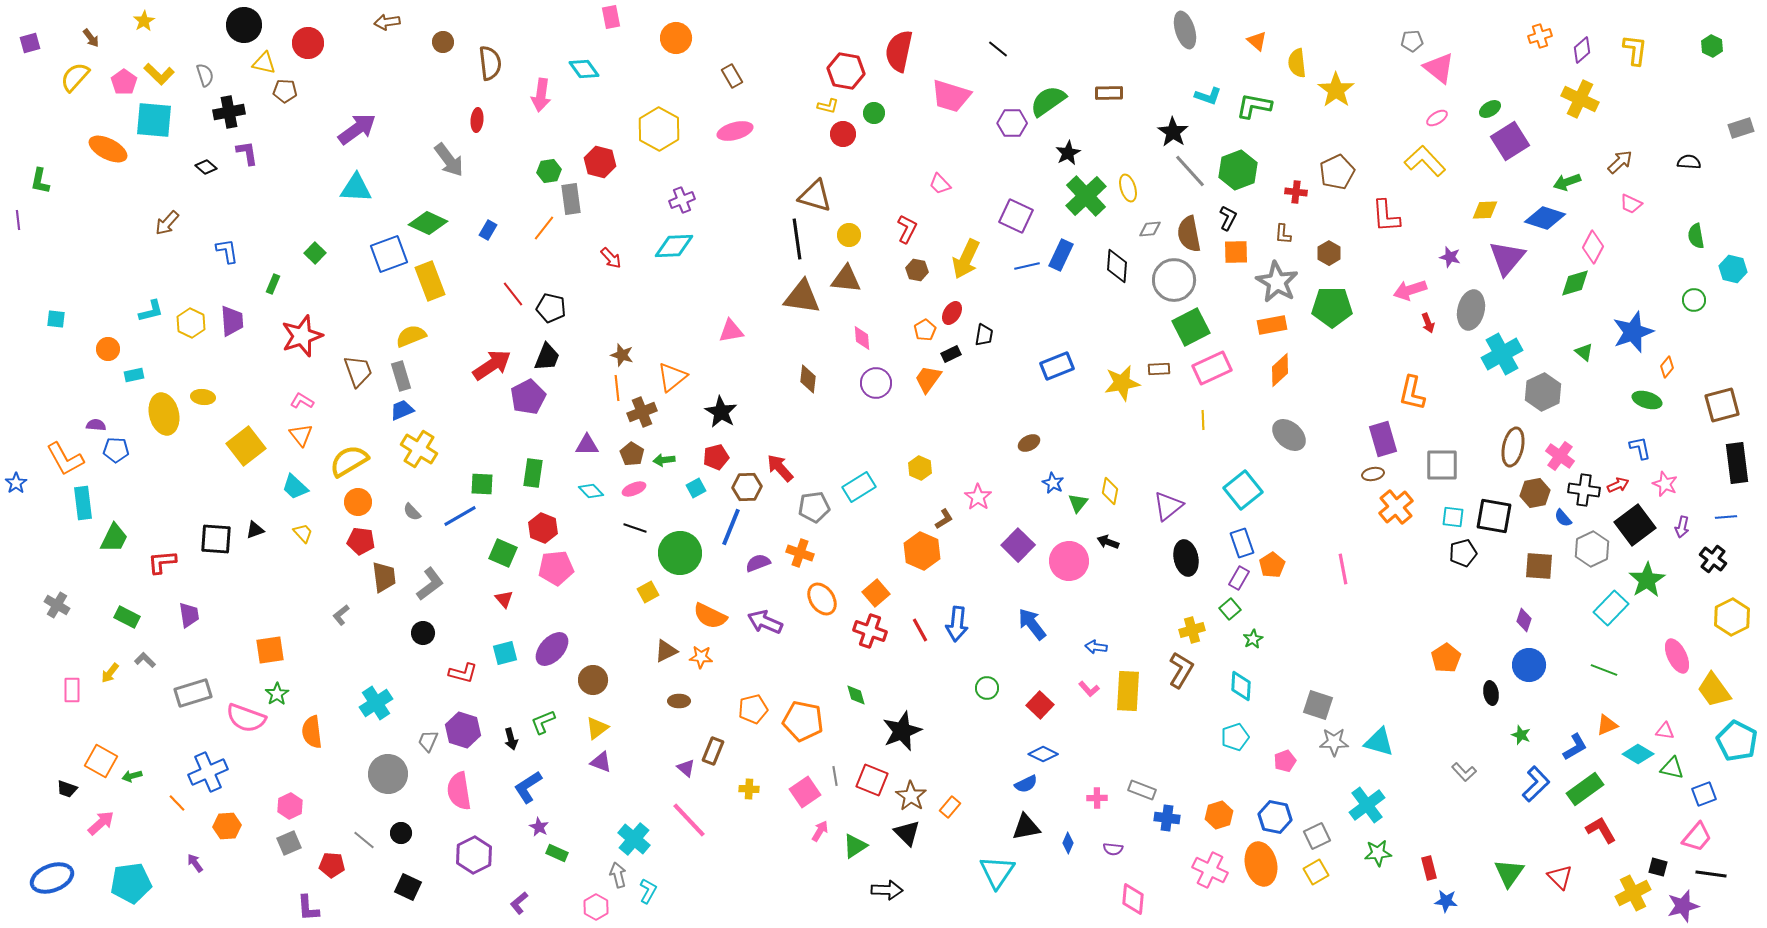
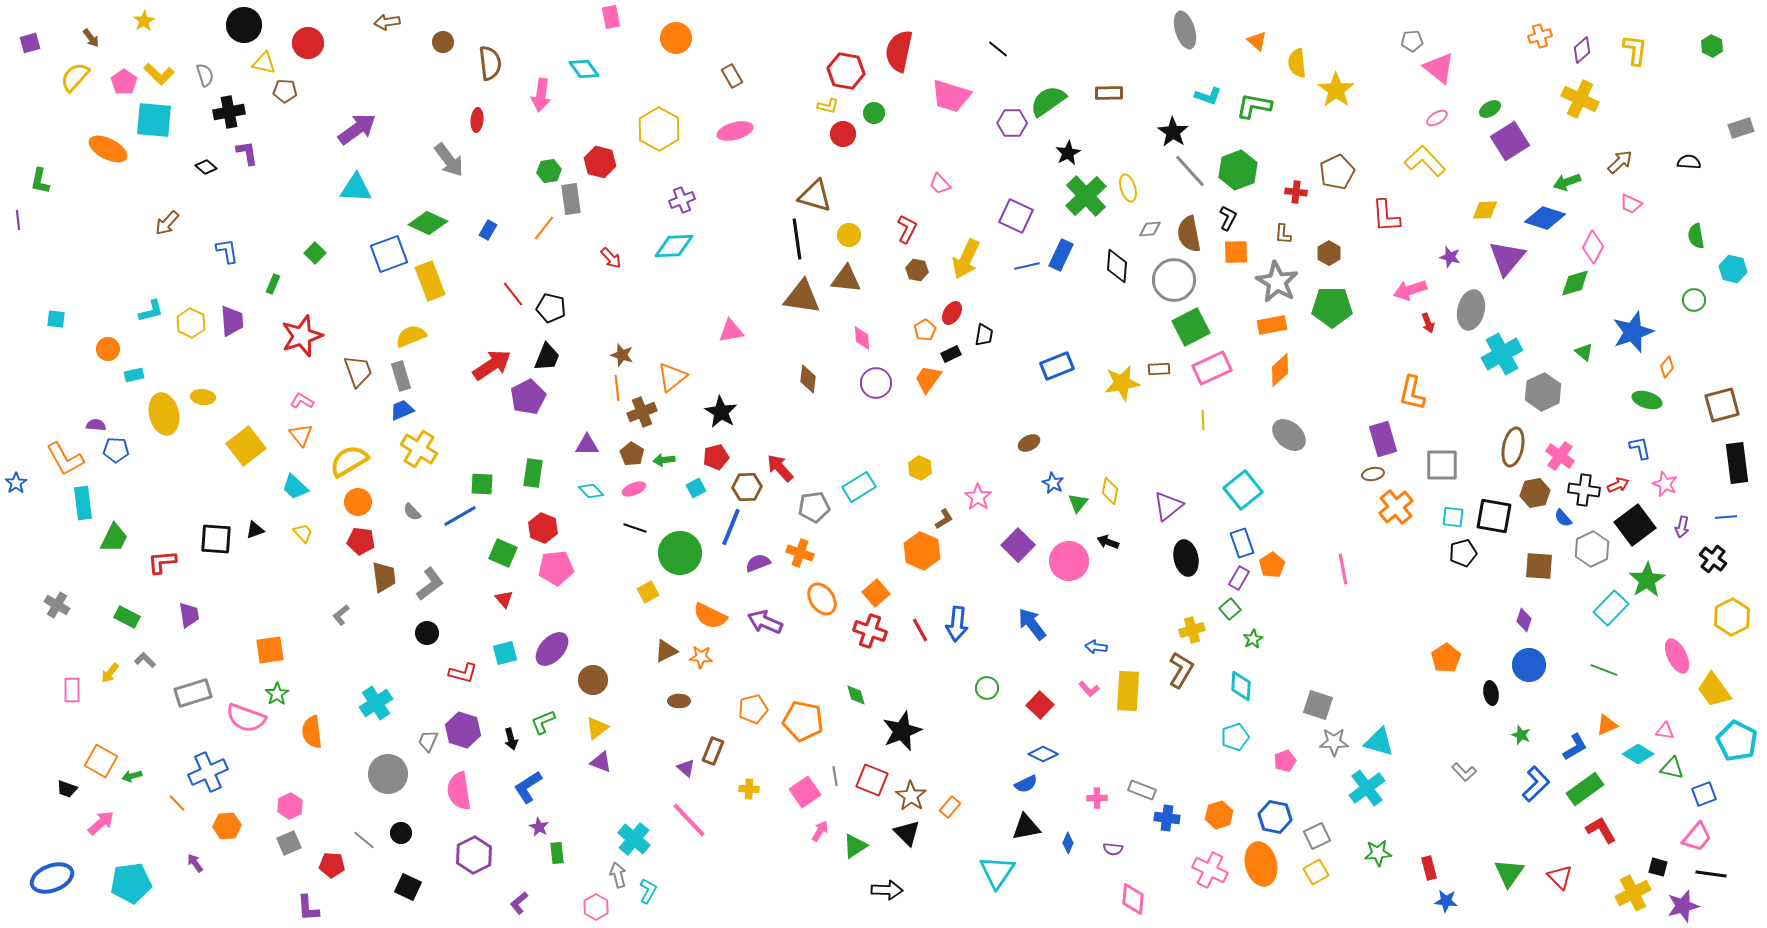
black circle at (423, 633): moved 4 px right
cyan cross at (1367, 805): moved 17 px up
green rectangle at (557, 853): rotated 60 degrees clockwise
